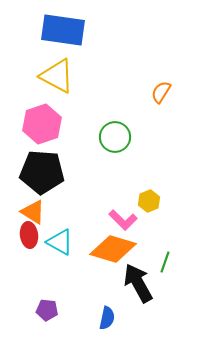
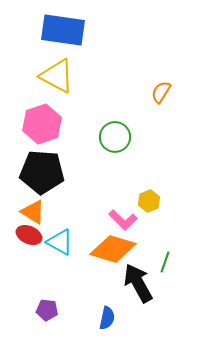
red ellipse: rotated 60 degrees counterclockwise
